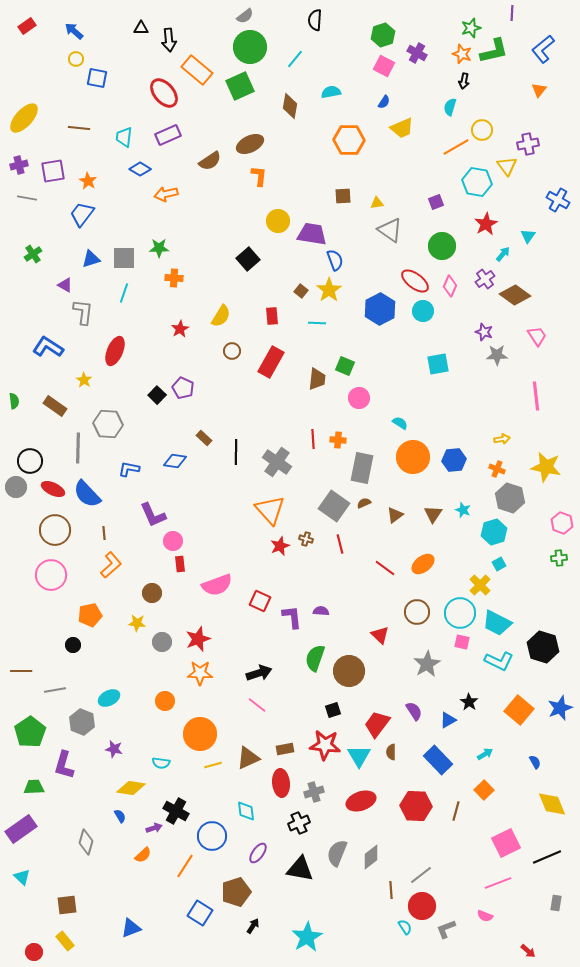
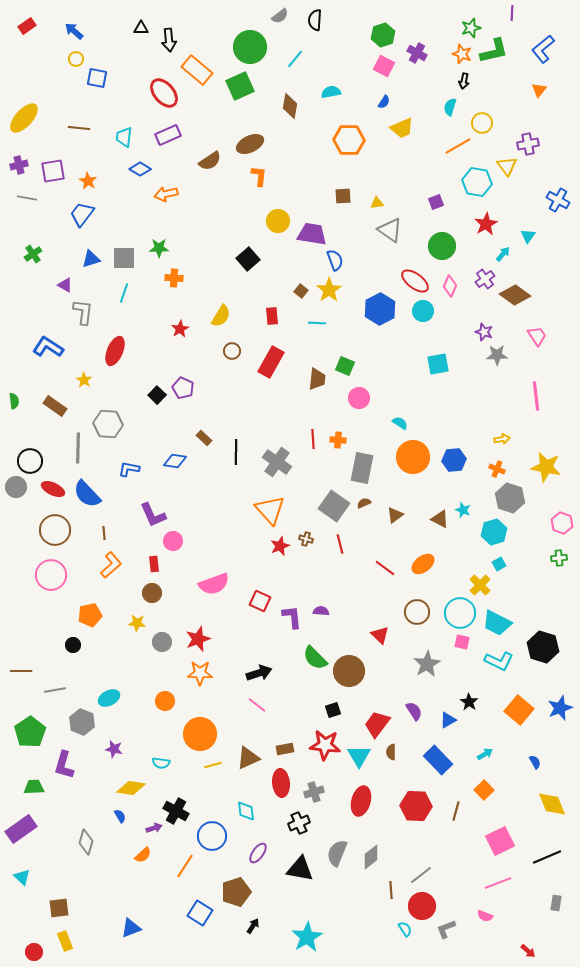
gray semicircle at (245, 16): moved 35 px right
yellow circle at (482, 130): moved 7 px up
orange line at (456, 147): moved 2 px right, 1 px up
brown triangle at (433, 514): moved 7 px right, 5 px down; rotated 36 degrees counterclockwise
red rectangle at (180, 564): moved 26 px left
pink semicircle at (217, 585): moved 3 px left, 1 px up
green semicircle at (315, 658): rotated 64 degrees counterclockwise
red ellipse at (361, 801): rotated 56 degrees counterclockwise
pink square at (506, 843): moved 6 px left, 2 px up
brown square at (67, 905): moved 8 px left, 3 px down
cyan semicircle at (405, 927): moved 2 px down
yellow rectangle at (65, 941): rotated 18 degrees clockwise
